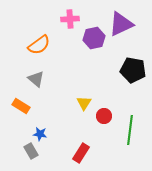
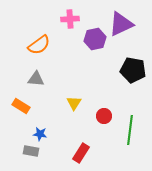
purple hexagon: moved 1 px right, 1 px down
gray triangle: rotated 36 degrees counterclockwise
yellow triangle: moved 10 px left
gray rectangle: rotated 49 degrees counterclockwise
